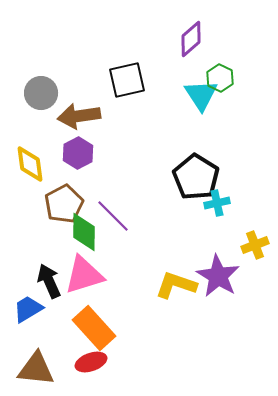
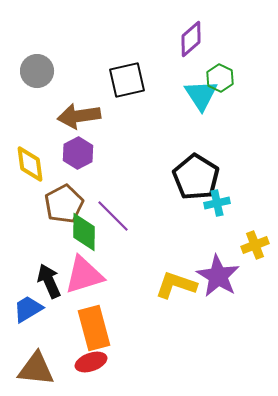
gray circle: moved 4 px left, 22 px up
orange rectangle: rotated 27 degrees clockwise
